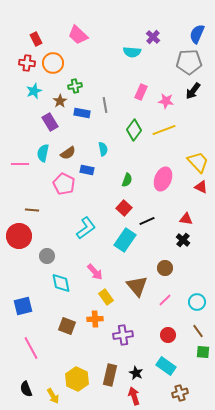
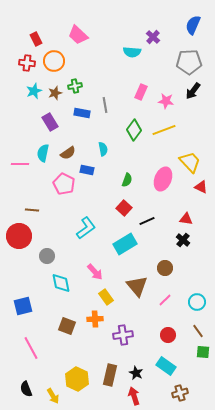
blue semicircle at (197, 34): moved 4 px left, 9 px up
orange circle at (53, 63): moved 1 px right, 2 px up
brown star at (60, 101): moved 5 px left, 8 px up; rotated 16 degrees clockwise
yellow trapezoid at (198, 162): moved 8 px left
cyan rectangle at (125, 240): moved 4 px down; rotated 25 degrees clockwise
